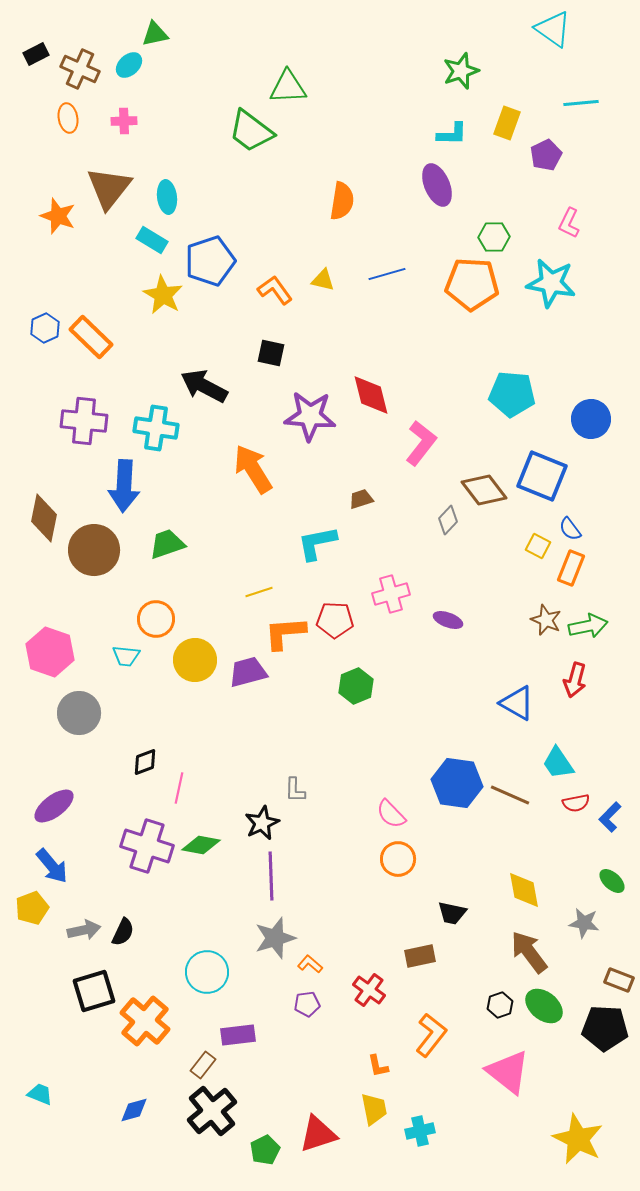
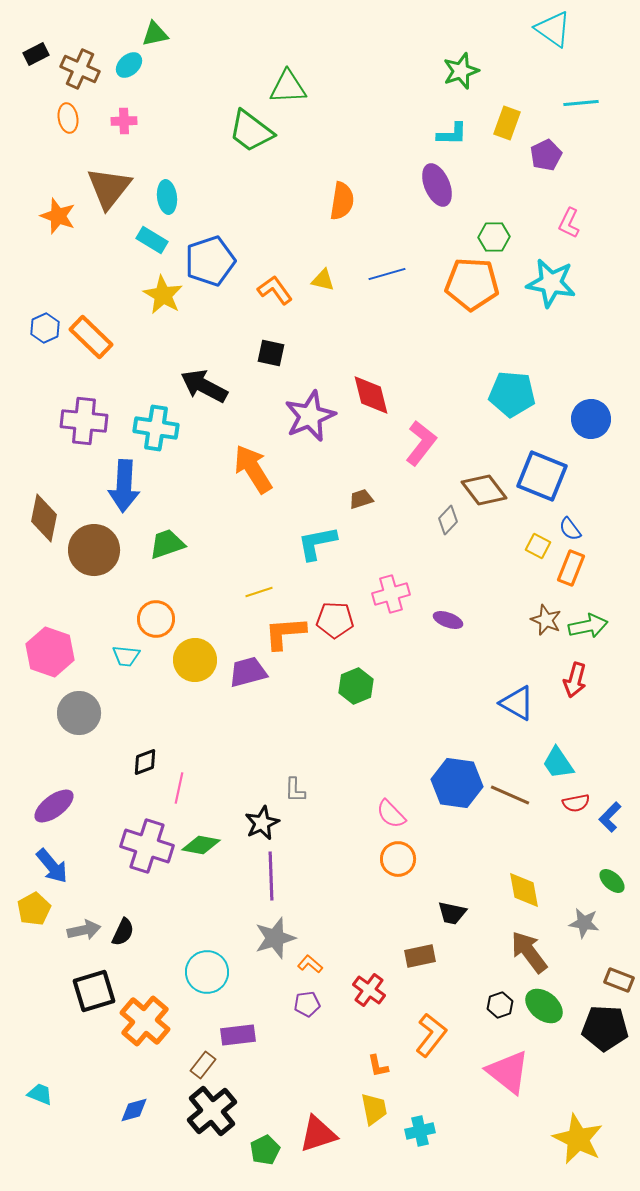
purple star at (310, 416): rotated 27 degrees counterclockwise
yellow pentagon at (32, 908): moved 2 px right, 1 px down; rotated 8 degrees counterclockwise
